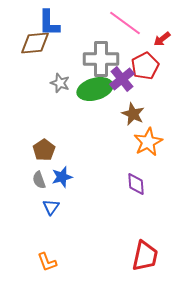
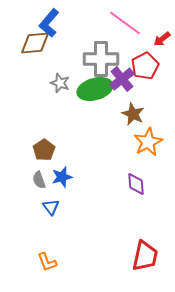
blue L-shape: rotated 40 degrees clockwise
blue triangle: rotated 12 degrees counterclockwise
